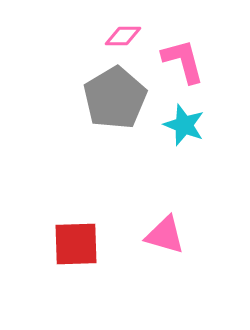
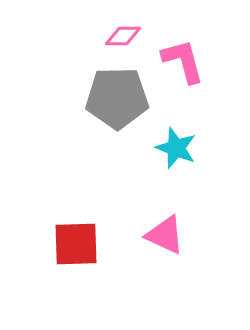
gray pentagon: moved 2 px right; rotated 30 degrees clockwise
cyan star: moved 8 px left, 23 px down
pink triangle: rotated 9 degrees clockwise
